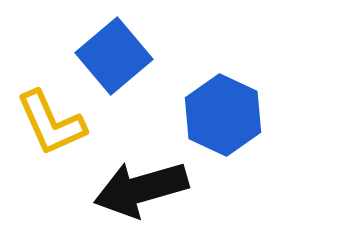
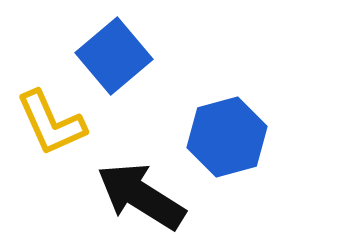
blue hexagon: moved 4 px right, 22 px down; rotated 20 degrees clockwise
black arrow: moved 7 px down; rotated 48 degrees clockwise
